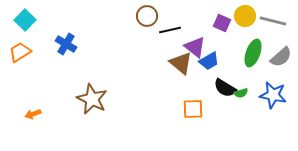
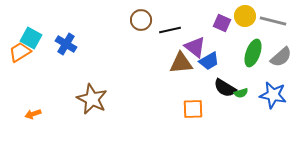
brown circle: moved 6 px left, 4 px down
cyan square: moved 6 px right, 18 px down; rotated 15 degrees counterclockwise
brown triangle: rotated 45 degrees counterclockwise
